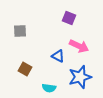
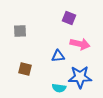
pink arrow: moved 1 px right, 2 px up; rotated 12 degrees counterclockwise
blue triangle: rotated 32 degrees counterclockwise
brown square: rotated 16 degrees counterclockwise
blue star: rotated 15 degrees clockwise
cyan semicircle: moved 10 px right
